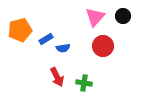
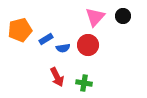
red circle: moved 15 px left, 1 px up
